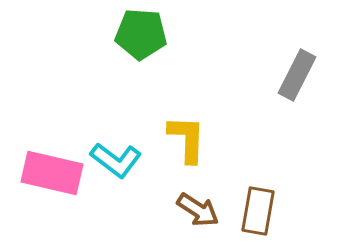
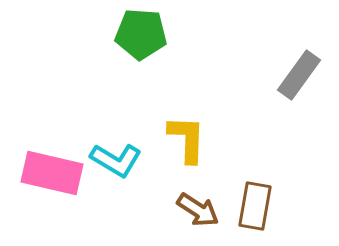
gray rectangle: moved 2 px right; rotated 9 degrees clockwise
cyan L-shape: rotated 6 degrees counterclockwise
brown rectangle: moved 3 px left, 5 px up
